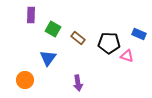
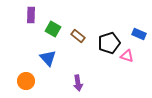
brown rectangle: moved 2 px up
black pentagon: rotated 20 degrees counterclockwise
blue triangle: rotated 18 degrees counterclockwise
orange circle: moved 1 px right, 1 px down
